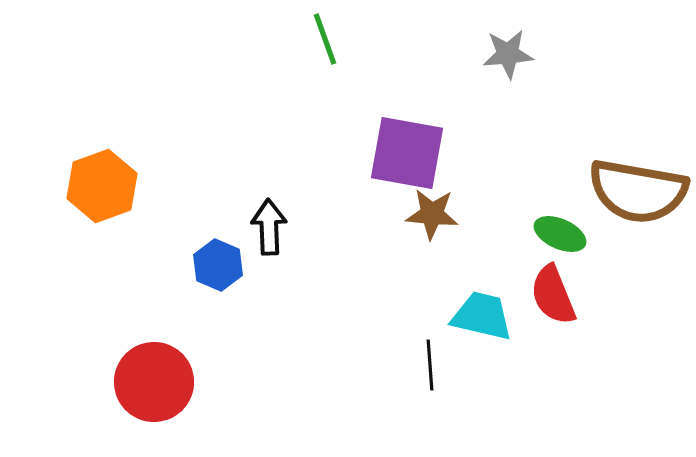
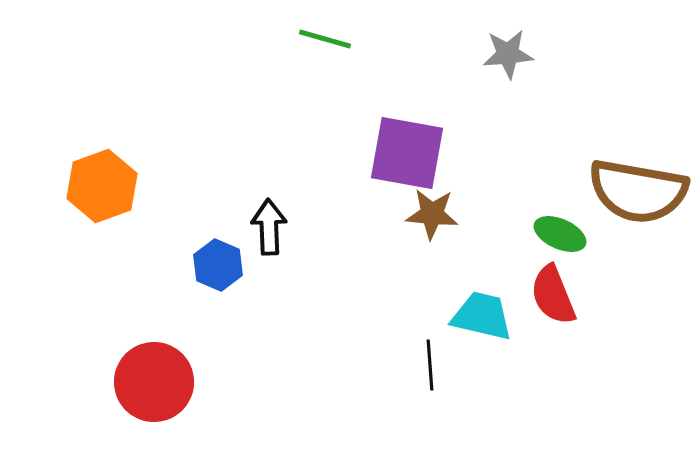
green line: rotated 54 degrees counterclockwise
